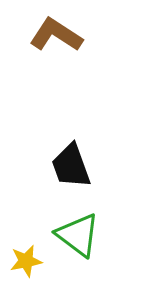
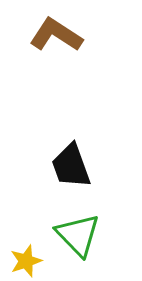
green triangle: rotated 9 degrees clockwise
yellow star: rotated 8 degrees counterclockwise
